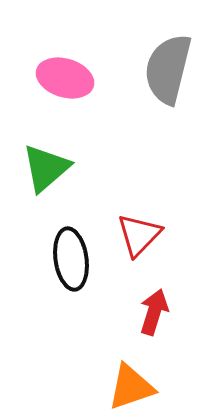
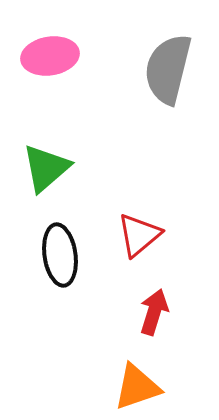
pink ellipse: moved 15 px left, 22 px up; rotated 26 degrees counterclockwise
red triangle: rotated 6 degrees clockwise
black ellipse: moved 11 px left, 4 px up
orange triangle: moved 6 px right
